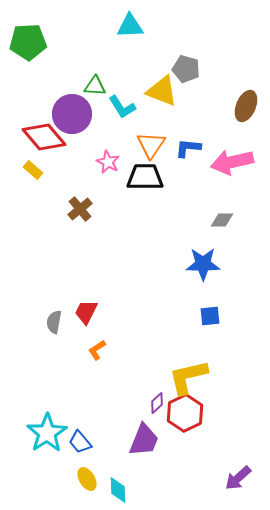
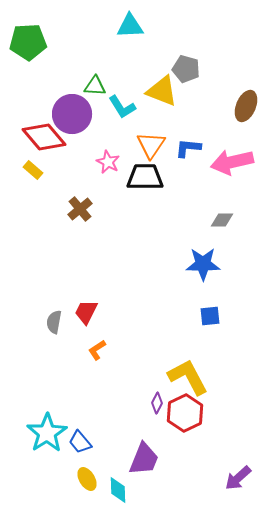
yellow L-shape: rotated 75 degrees clockwise
purple diamond: rotated 20 degrees counterclockwise
purple trapezoid: moved 19 px down
